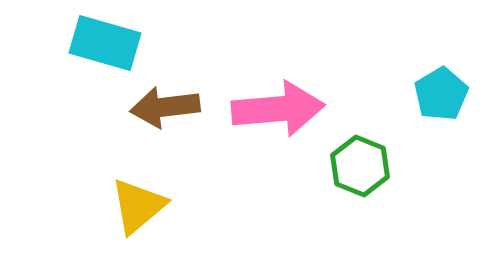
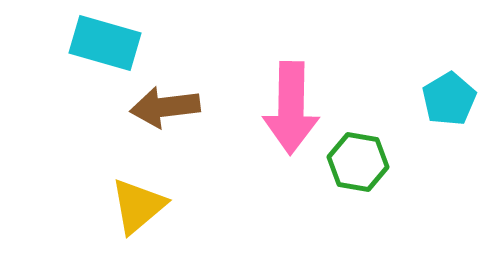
cyan pentagon: moved 8 px right, 5 px down
pink arrow: moved 13 px right, 1 px up; rotated 96 degrees clockwise
green hexagon: moved 2 px left, 4 px up; rotated 12 degrees counterclockwise
